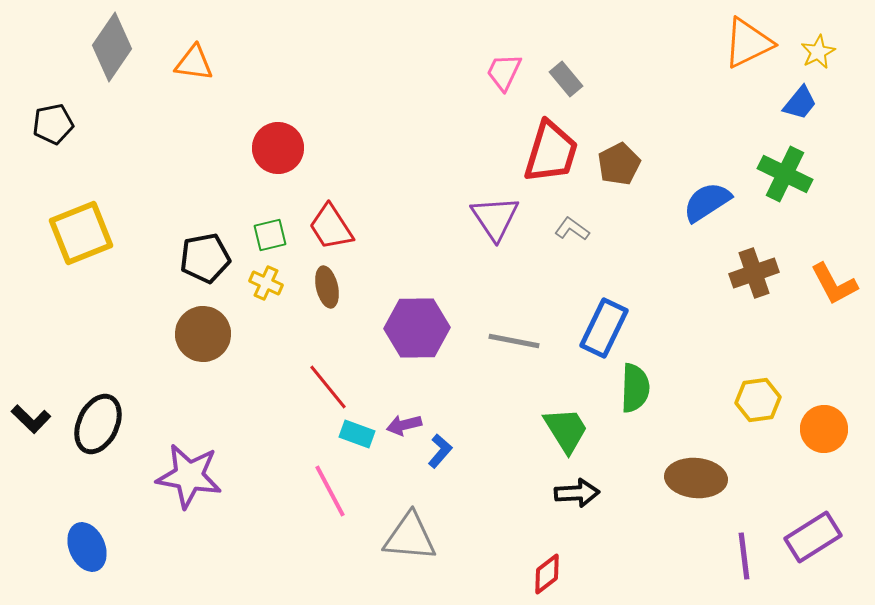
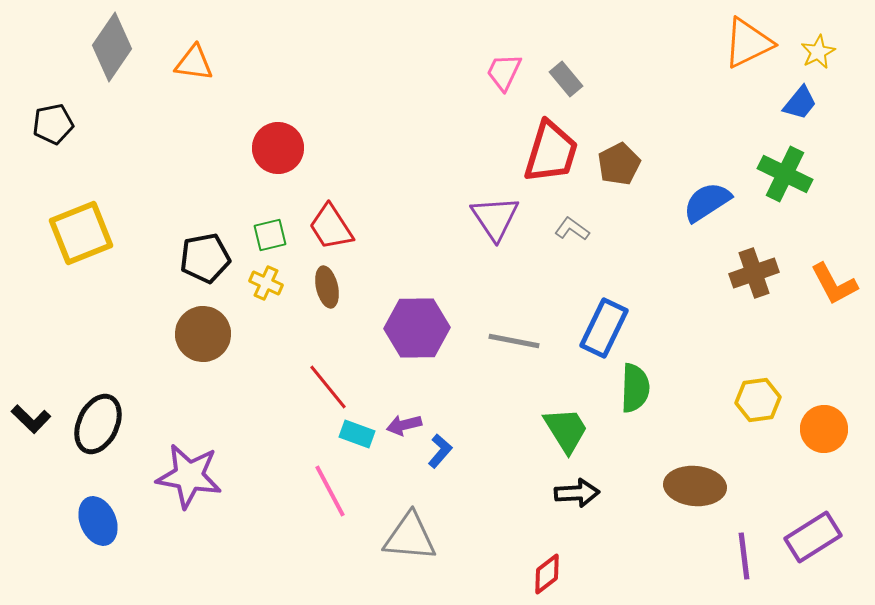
brown ellipse at (696, 478): moved 1 px left, 8 px down
blue ellipse at (87, 547): moved 11 px right, 26 px up
